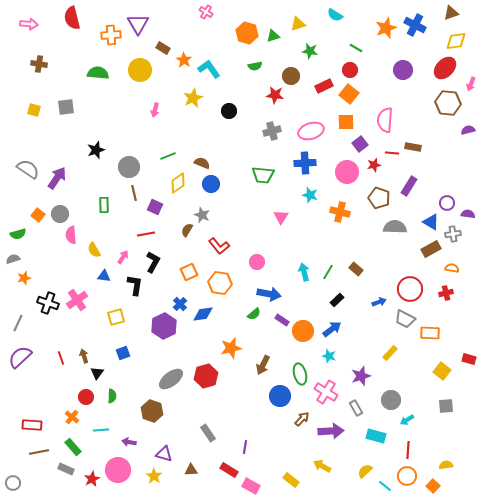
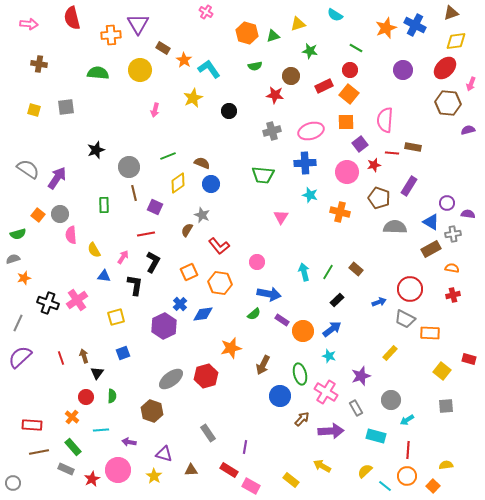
red cross at (446, 293): moved 7 px right, 2 px down
